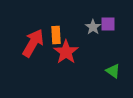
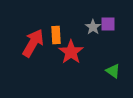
red star: moved 5 px right
